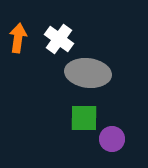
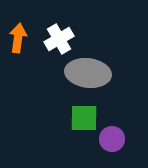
white cross: rotated 24 degrees clockwise
